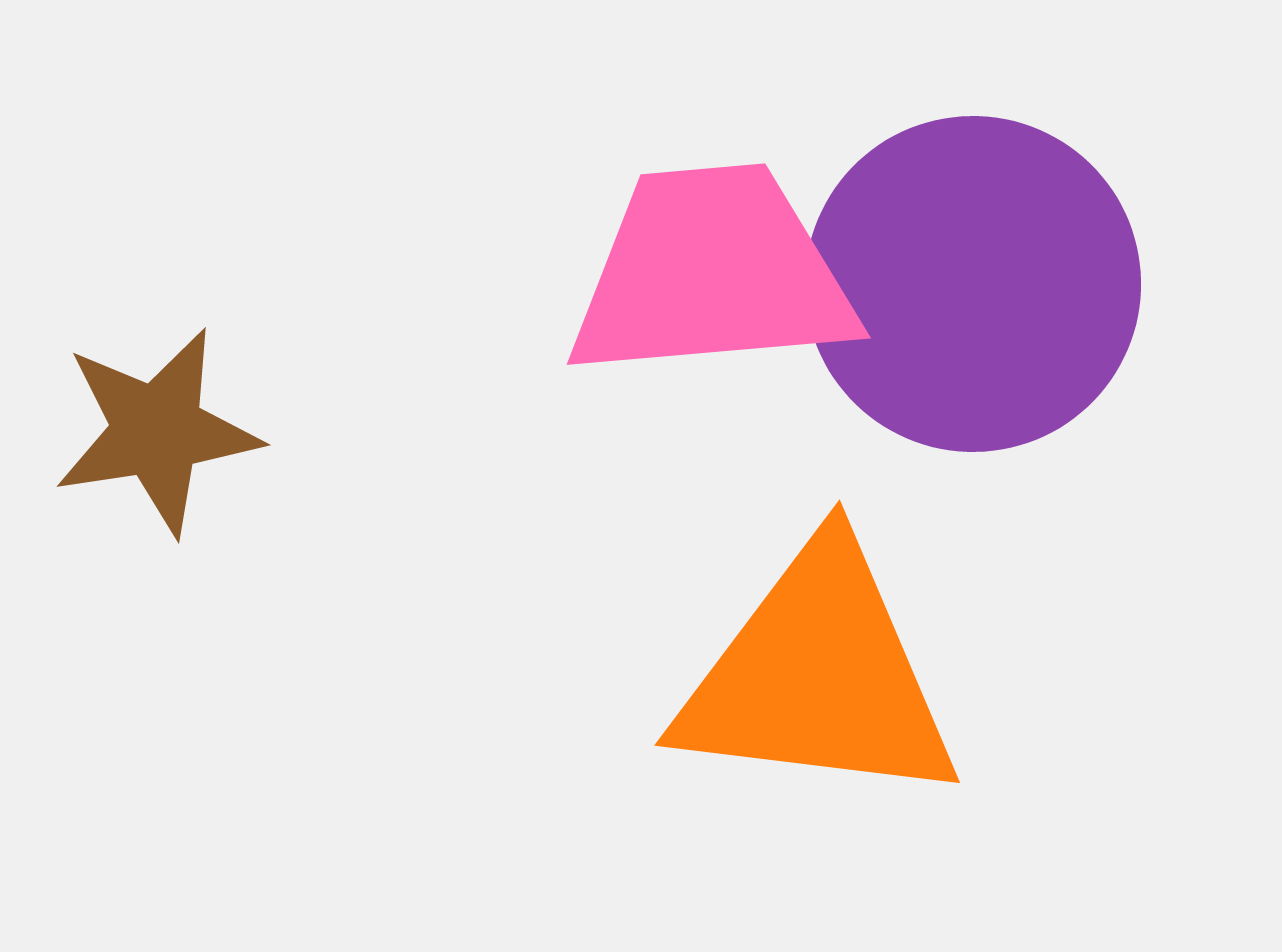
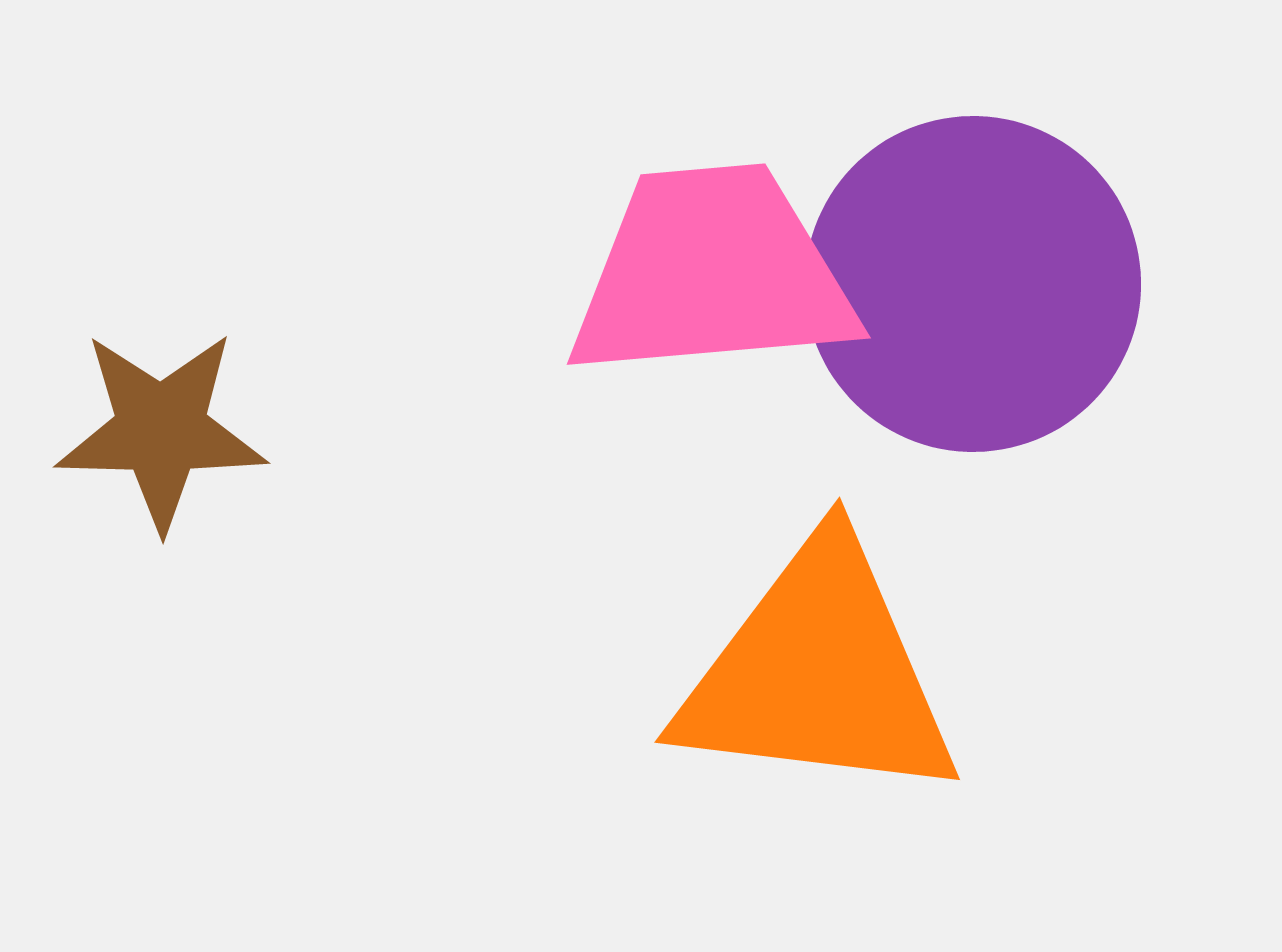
brown star: moved 4 px right, 1 px up; rotated 10 degrees clockwise
orange triangle: moved 3 px up
